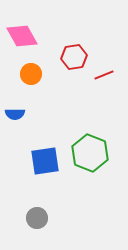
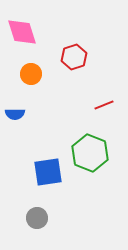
pink diamond: moved 4 px up; rotated 12 degrees clockwise
red hexagon: rotated 10 degrees counterclockwise
red line: moved 30 px down
blue square: moved 3 px right, 11 px down
